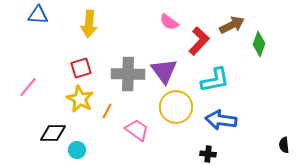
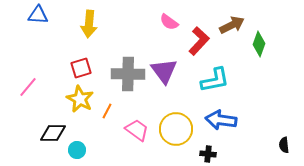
yellow circle: moved 22 px down
